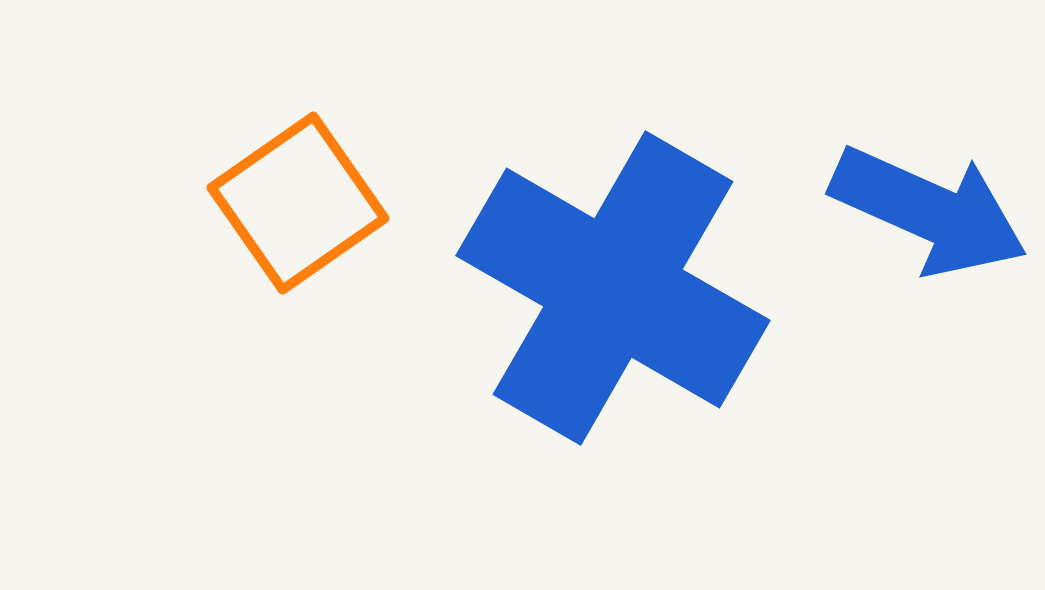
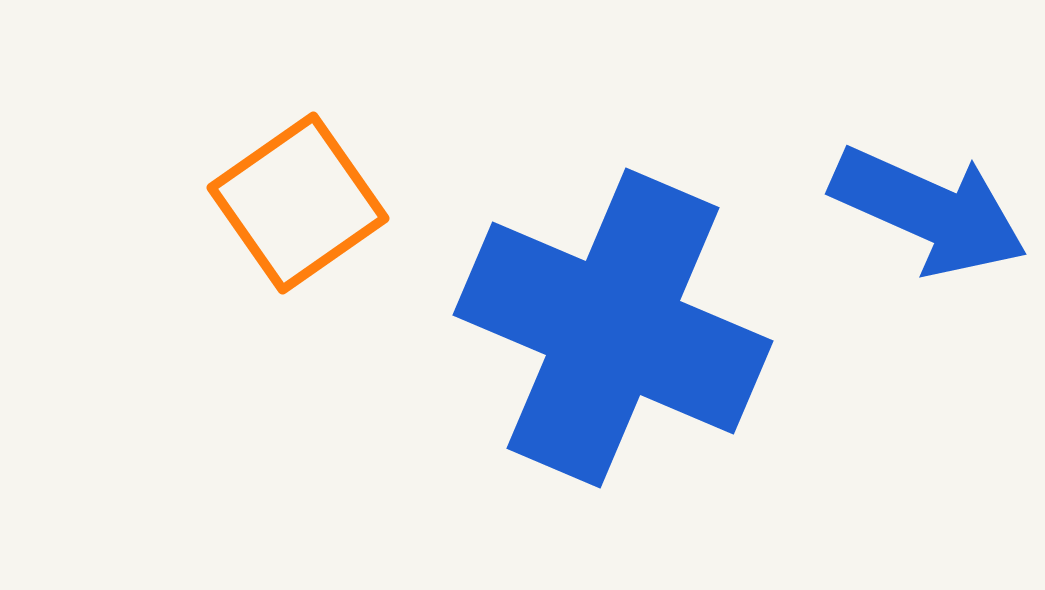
blue cross: moved 40 px down; rotated 7 degrees counterclockwise
